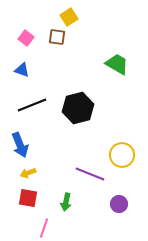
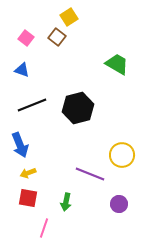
brown square: rotated 30 degrees clockwise
